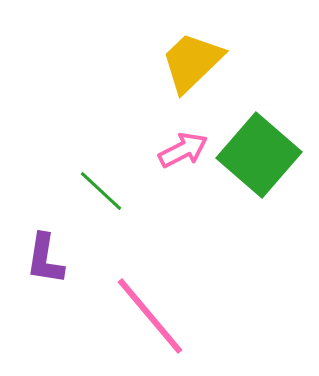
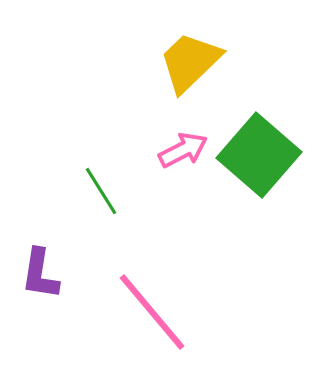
yellow trapezoid: moved 2 px left
green line: rotated 15 degrees clockwise
purple L-shape: moved 5 px left, 15 px down
pink line: moved 2 px right, 4 px up
